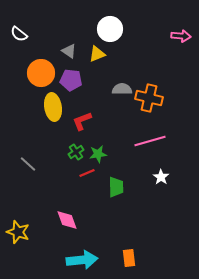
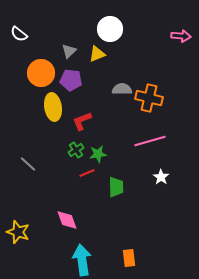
gray triangle: rotated 42 degrees clockwise
green cross: moved 2 px up
cyan arrow: rotated 92 degrees counterclockwise
